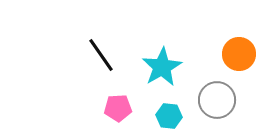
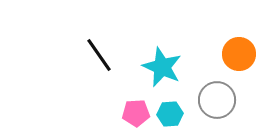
black line: moved 2 px left
cyan star: rotated 18 degrees counterclockwise
pink pentagon: moved 18 px right, 5 px down
cyan hexagon: moved 1 px right, 2 px up; rotated 10 degrees counterclockwise
